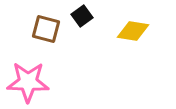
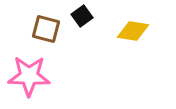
pink star: moved 1 px right, 6 px up
